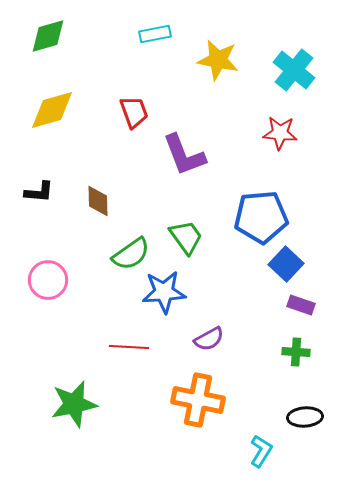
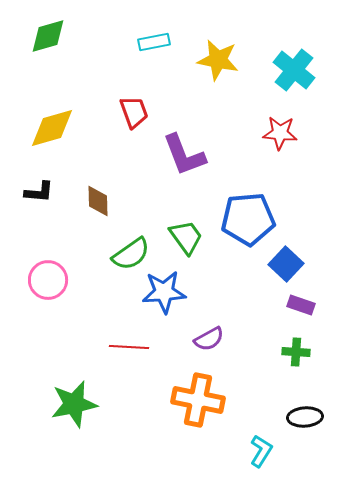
cyan rectangle: moved 1 px left, 8 px down
yellow diamond: moved 18 px down
blue pentagon: moved 13 px left, 2 px down
